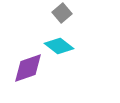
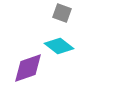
gray square: rotated 30 degrees counterclockwise
